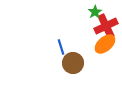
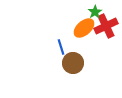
orange ellipse: moved 21 px left, 16 px up
